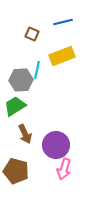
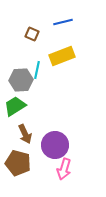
purple circle: moved 1 px left
brown pentagon: moved 2 px right, 8 px up
